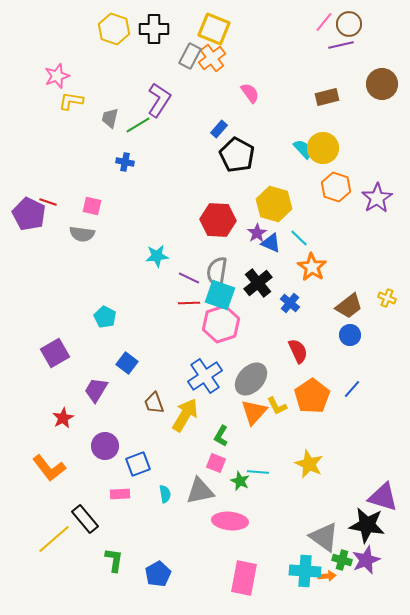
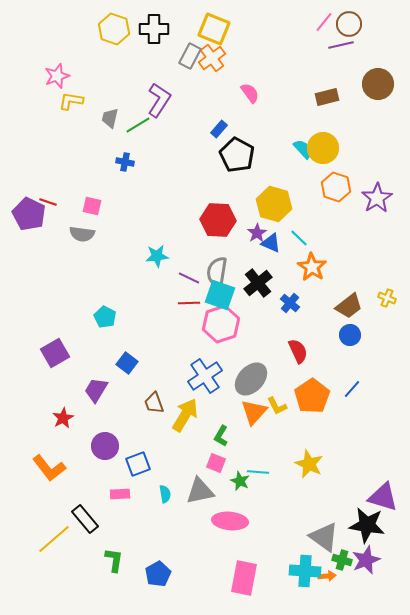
brown circle at (382, 84): moved 4 px left
